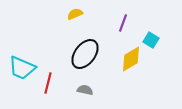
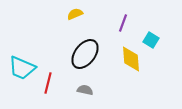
yellow diamond: rotated 64 degrees counterclockwise
